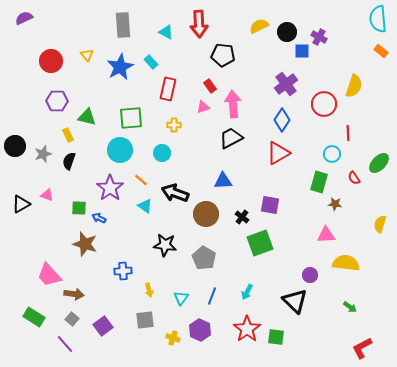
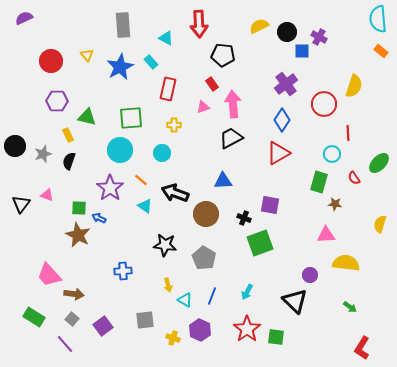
cyan triangle at (166, 32): moved 6 px down
red rectangle at (210, 86): moved 2 px right, 2 px up
black triangle at (21, 204): rotated 24 degrees counterclockwise
black cross at (242, 217): moved 2 px right, 1 px down; rotated 16 degrees counterclockwise
brown star at (85, 244): moved 7 px left, 9 px up; rotated 10 degrees clockwise
yellow arrow at (149, 290): moved 19 px right, 5 px up
cyan triangle at (181, 298): moved 4 px right, 2 px down; rotated 35 degrees counterclockwise
red L-shape at (362, 348): rotated 30 degrees counterclockwise
